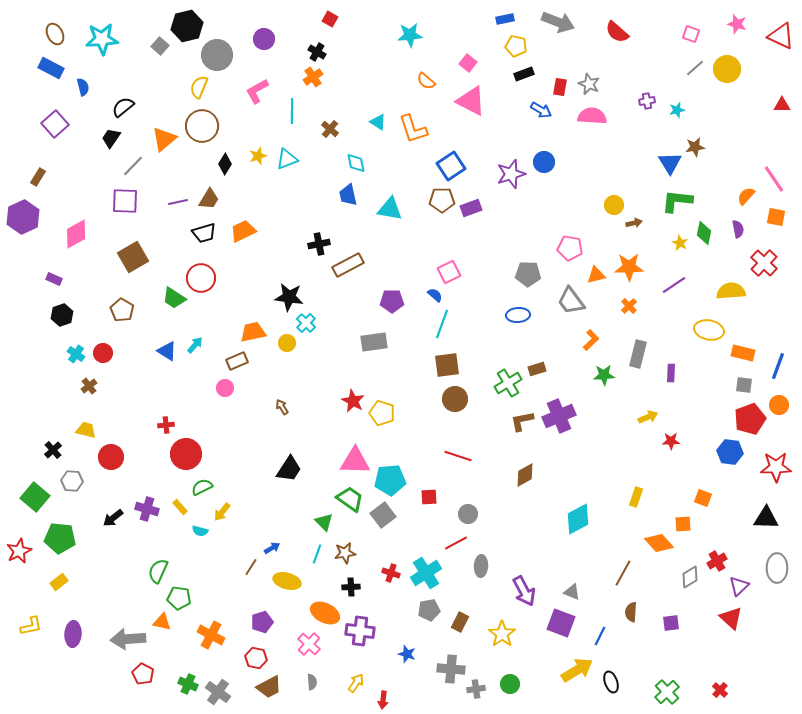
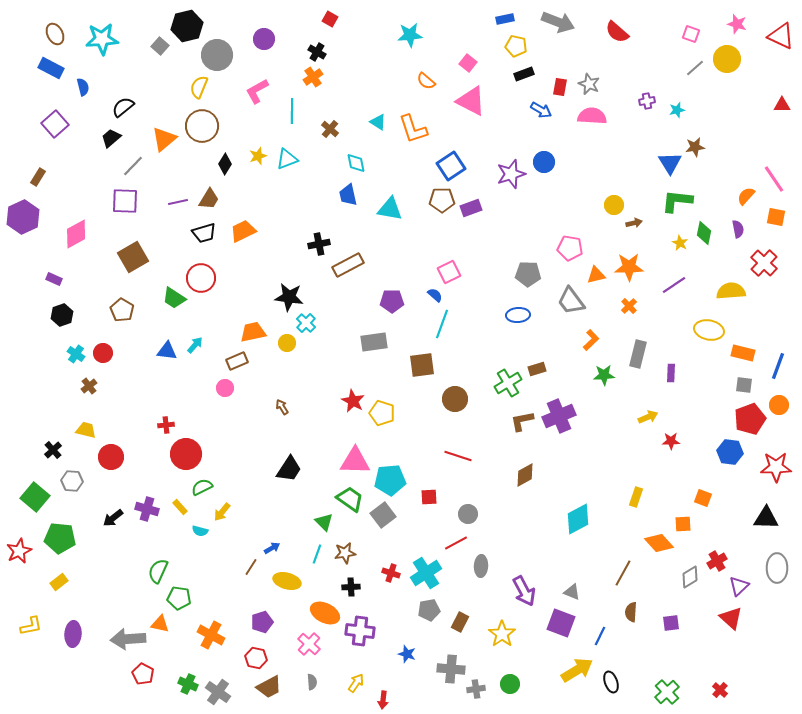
yellow circle at (727, 69): moved 10 px up
black trapezoid at (111, 138): rotated 15 degrees clockwise
blue triangle at (167, 351): rotated 25 degrees counterclockwise
brown square at (447, 365): moved 25 px left
orange triangle at (162, 622): moved 2 px left, 2 px down
